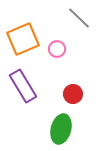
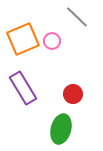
gray line: moved 2 px left, 1 px up
pink circle: moved 5 px left, 8 px up
purple rectangle: moved 2 px down
